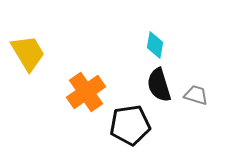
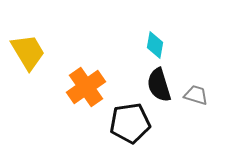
yellow trapezoid: moved 1 px up
orange cross: moved 5 px up
black pentagon: moved 2 px up
